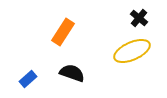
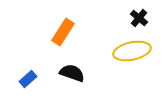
yellow ellipse: rotated 12 degrees clockwise
